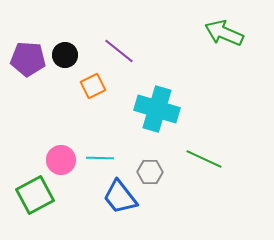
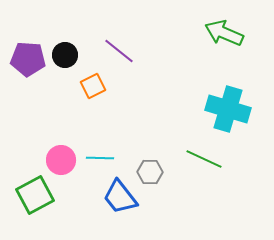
cyan cross: moved 71 px right
